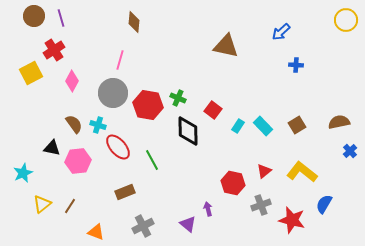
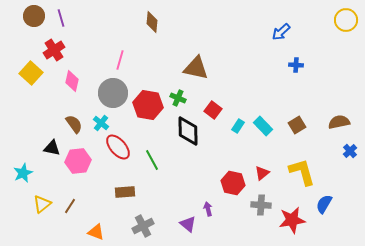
brown diamond at (134, 22): moved 18 px right
brown triangle at (226, 46): moved 30 px left, 22 px down
yellow square at (31, 73): rotated 20 degrees counterclockwise
pink diamond at (72, 81): rotated 15 degrees counterclockwise
cyan cross at (98, 125): moved 3 px right, 2 px up; rotated 21 degrees clockwise
red triangle at (264, 171): moved 2 px left, 2 px down
yellow L-shape at (302, 172): rotated 36 degrees clockwise
brown rectangle at (125, 192): rotated 18 degrees clockwise
gray cross at (261, 205): rotated 24 degrees clockwise
red star at (292, 220): rotated 24 degrees counterclockwise
